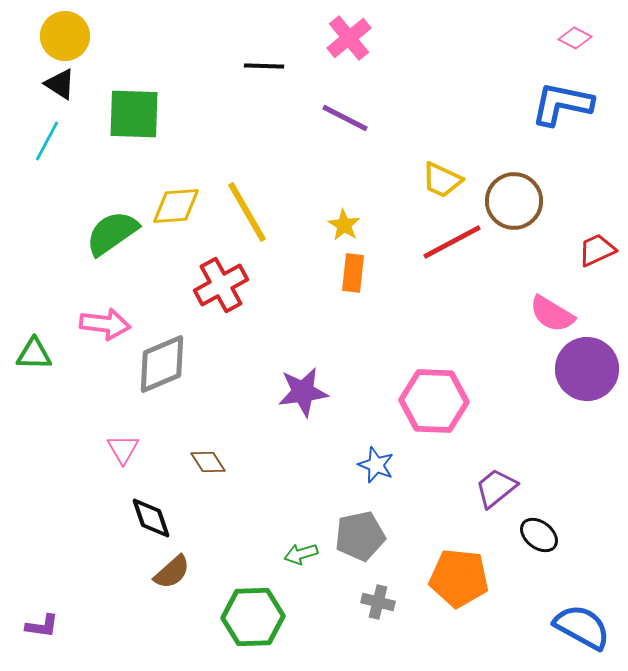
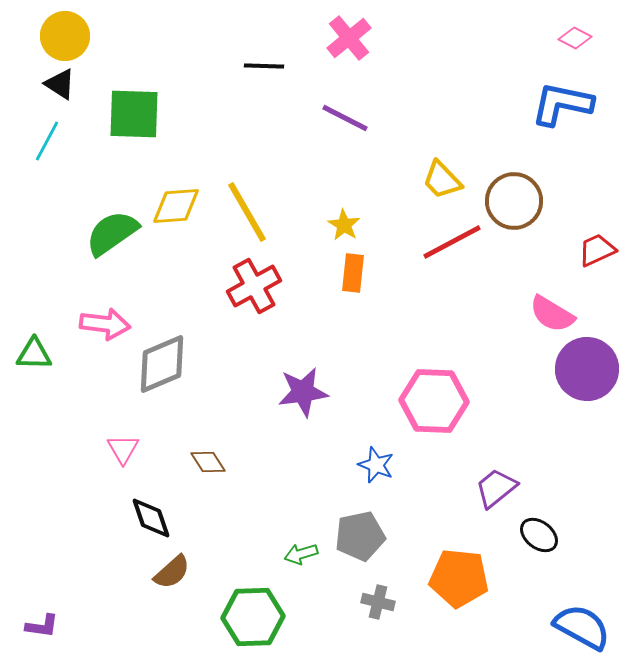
yellow trapezoid: rotated 21 degrees clockwise
red cross: moved 33 px right, 1 px down
